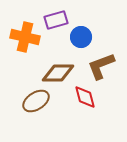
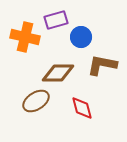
brown L-shape: moved 1 px right, 1 px up; rotated 32 degrees clockwise
red diamond: moved 3 px left, 11 px down
